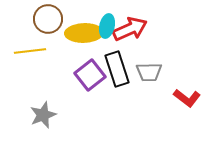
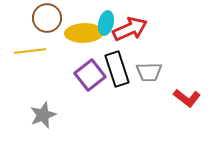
brown circle: moved 1 px left, 1 px up
cyan ellipse: moved 1 px left, 3 px up
